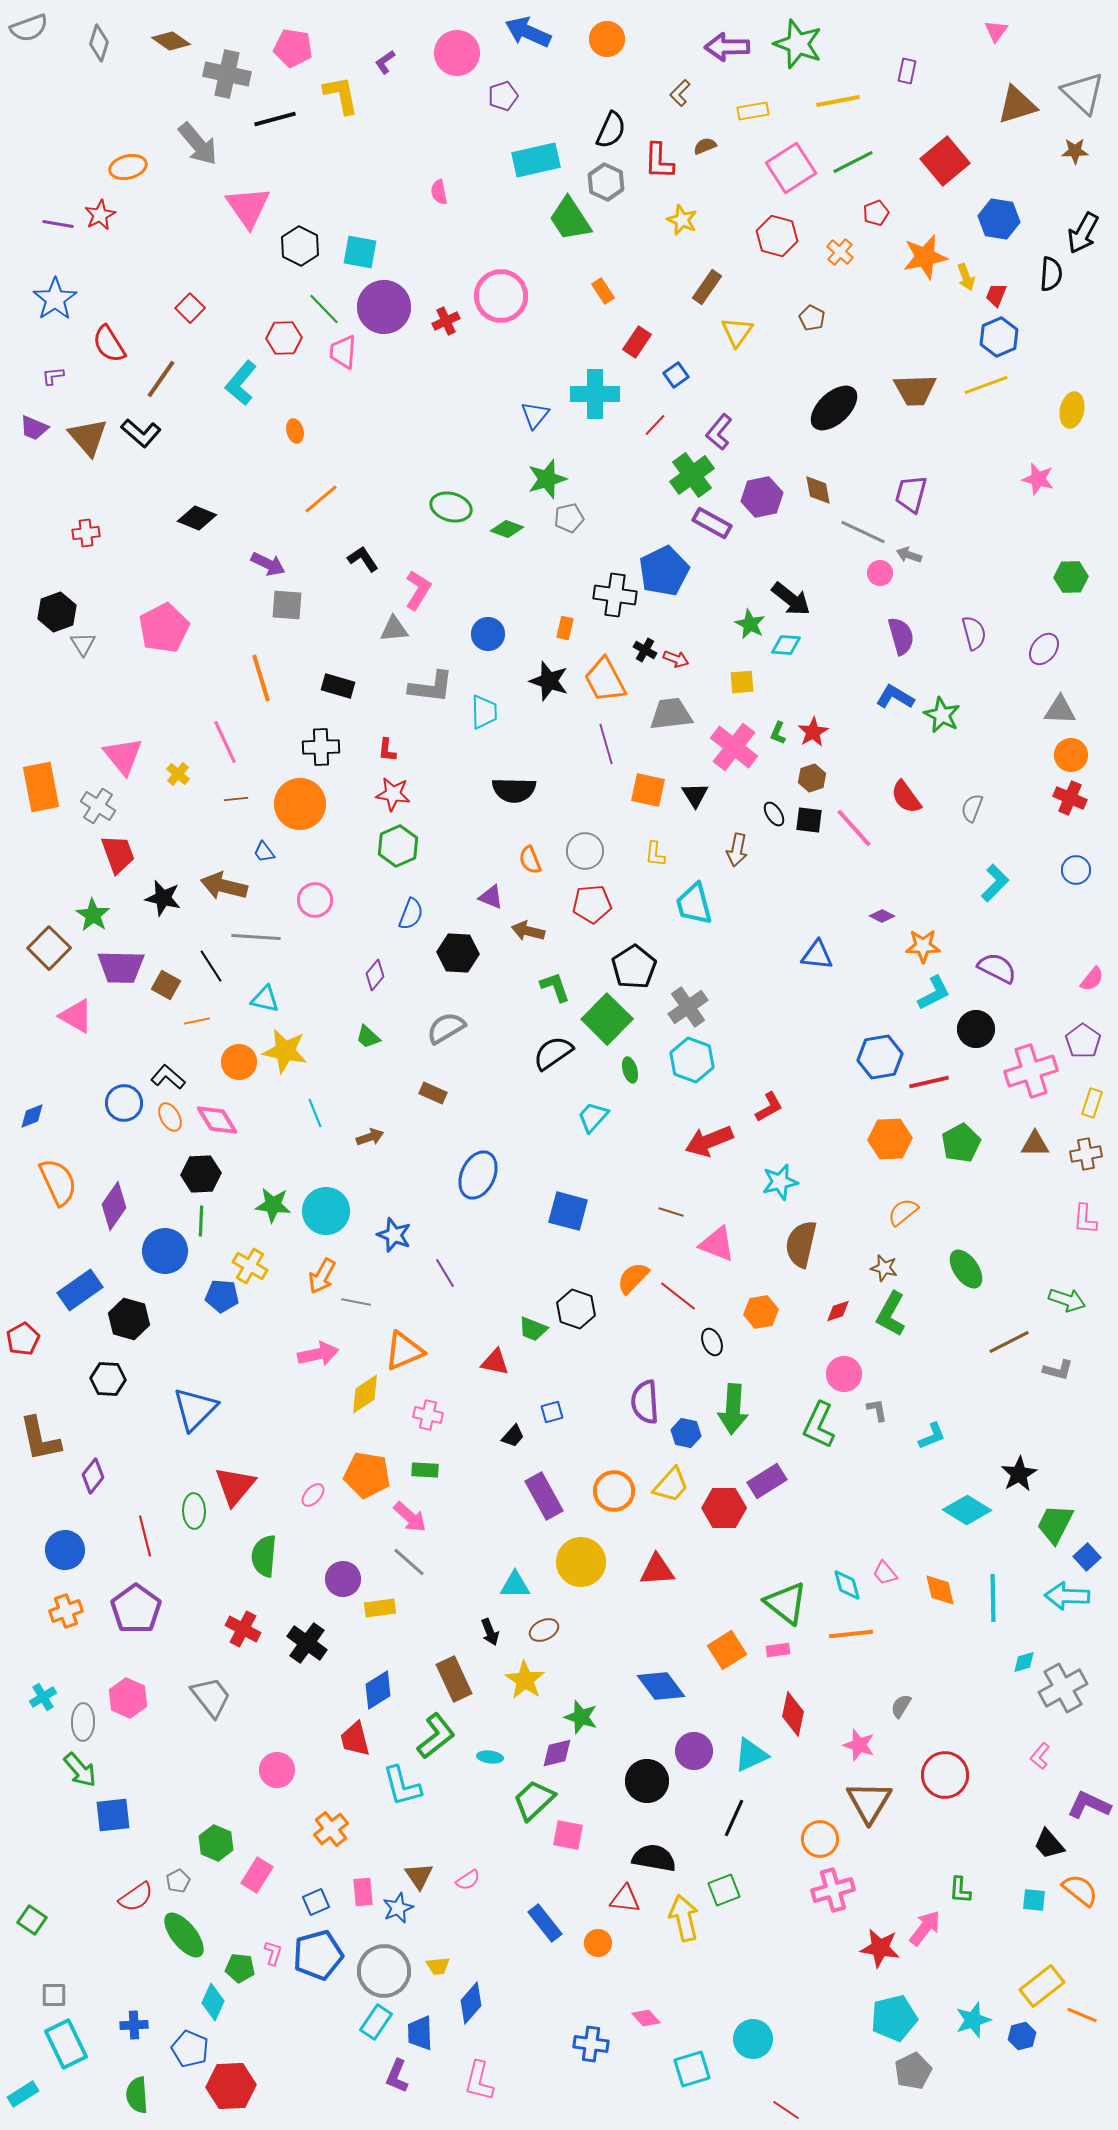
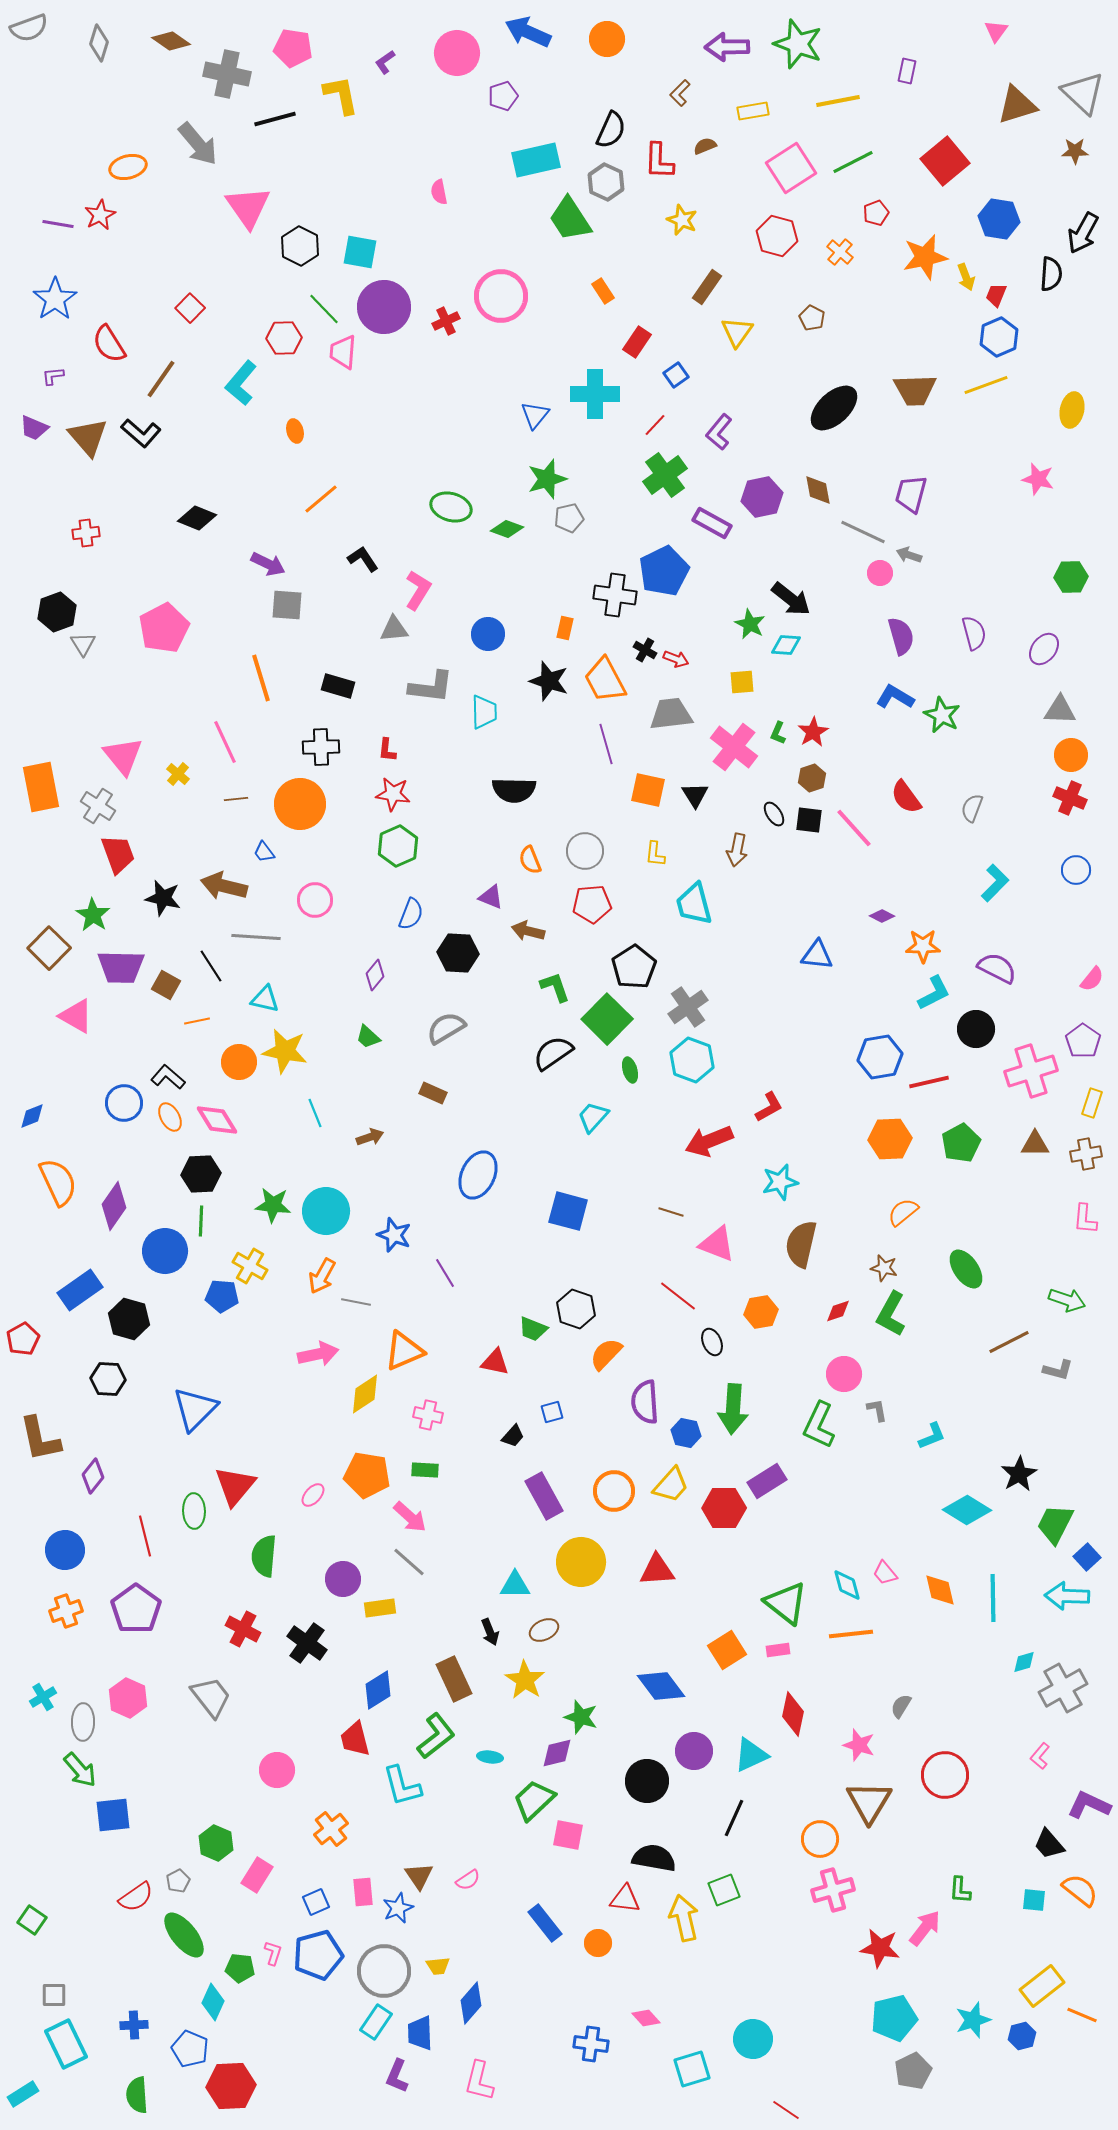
green cross at (692, 475): moved 27 px left
orange semicircle at (633, 1278): moved 27 px left, 76 px down
